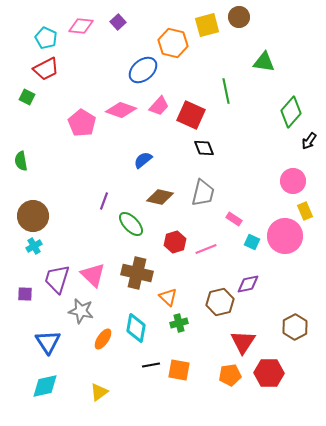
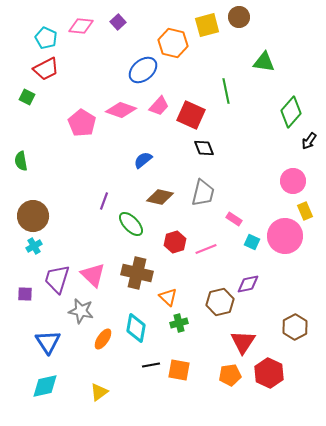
red hexagon at (269, 373): rotated 24 degrees clockwise
